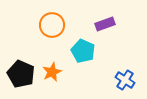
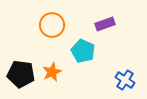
black pentagon: rotated 16 degrees counterclockwise
